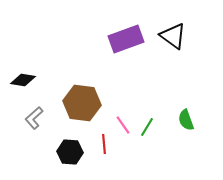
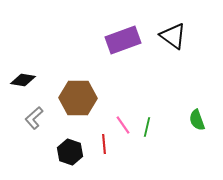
purple rectangle: moved 3 px left, 1 px down
brown hexagon: moved 4 px left, 5 px up; rotated 6 degrees counterclockwise
green semicircle: moved 11 px right
green line: rotated 18 degrees counterclockwise
black hexagon: rotated 15 degrees clockwise
